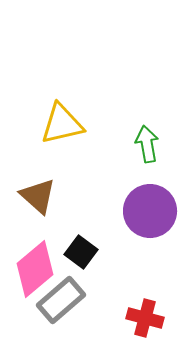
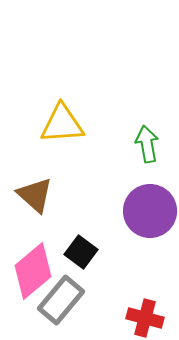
yellow triangle: rotated 9 degrees clockwise
brown triangle: moved 3 px left, 1 px up
pink diamond: moved 2 px left, 2 px down
gray rectangle: rotated 9 degrees counterclockwise
